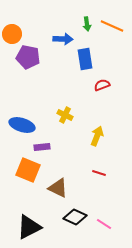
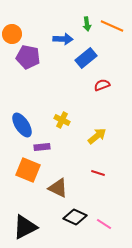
blue rectangle: moved 1 px right, 1 px up; rotated 60 degrees clockwise
yellow cross: moved 3 px left, 5 px down
blue ellipse: rotated 40 degrees clockwise
yellow arrow: rotated 30 degrees clockwise
red line: moved 1 px left
black triangle: moved 4 px left
